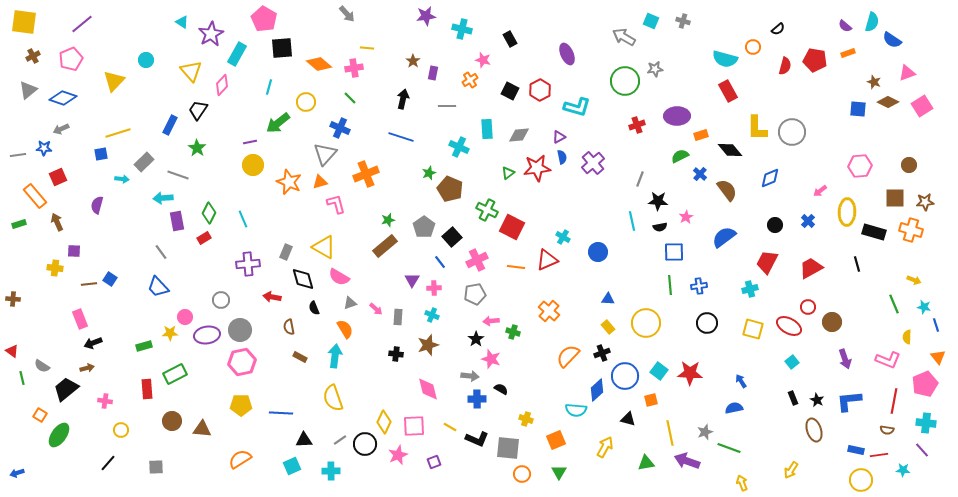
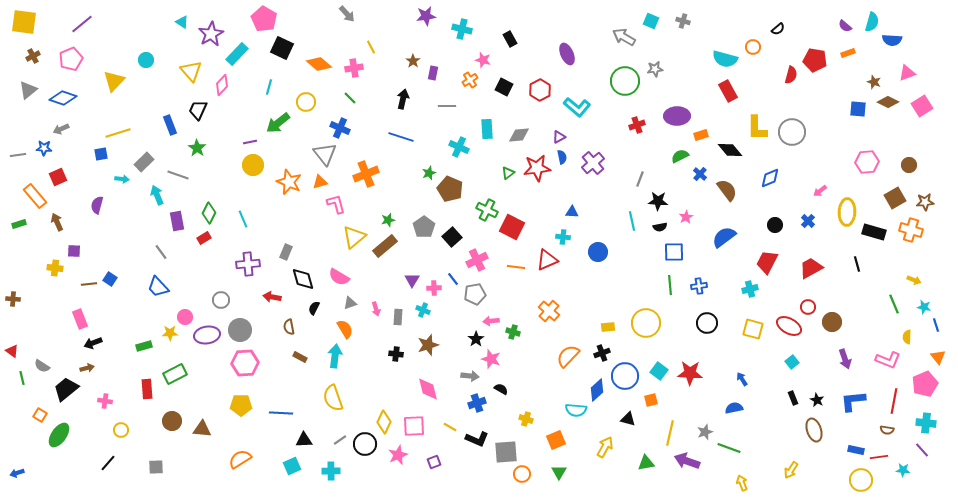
blue semicircle at (892, 40): rotated 30 degrees counterclockwise
black square at (282, 48): rotated 30 degrees clockwise
yellow line at (367, 48): moved 4 px right, 1 px up; rotated 56 degrees clockwise
cyan rectangle at (237, 54): rotated 15 degrees clockwise
red semicircle at (785, 66): moved 6 px right, 9 px down
black square at (510, 91): moved 6 px left, 4 px up
cyan L-shape at (577, 107): rotated 24 degrees clockwise
black trapezoid at (198, 110): rotated 10 degrees counterclockwise
blue rectangle at (170, 125): rotated 48 degrees counterclockwise
gray triangle at (325, 154): rotated 20 degrees counterclockwise
pink hexagon at (860, 166): moved 7 px right, 4 px up
cyan arrow at (163, 198): moved 6 px left, 3 px up; rotated 72 degrees clockwise
brown square at (895, 198): rotated 30 degrees counterclockwise
cyan cross at (563, 237): rotated 24 degrees counterclockwise
yellow triangle at (324, 247): moved 30 px right, 10 px up; rotated 50 degrees clockwise
blue line at (440, 262): moved 13 px right, 17 px down
blue triangle at (608, 299): moved 36 px left, 87 px up
black semicircle at (314, 308): rotated 48 degrees clockwise
pink arrow at (376, 309): rotated 32 degrees clockwise
cyan cross at (432, 315): moved 9 px left, 5 px up
yellow rectangle at (608, 327): rotated 56 degrees counterclockwise
pink hexagon at (242, 362): moved 3 px right, 1 px down; rotated 8 degrees clockwise
blue arrow at (741, 381): moved 1 px right, 2 px up
blue cross at (477, 399): moved 4 px down; rotated 18 degrees counterclockwise
blue L-shape at (849, 401): moved 4 px right
yellow line at (670, 433): rotated 25 degrees clockwise
gray square at (508, 448): moved 2 px left, 4 px down; rotated 10 degrees counterclockwise
red line at (879, 455): moved 2 px down
